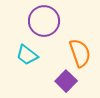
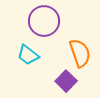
cyan trapezoid: moved 1 px right
